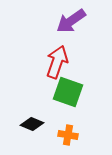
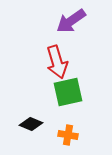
red arrow: rotated 144 degrees clockwise
green square: rotated 32 degrees counterclockwise
black diamond: moved 1 px left
